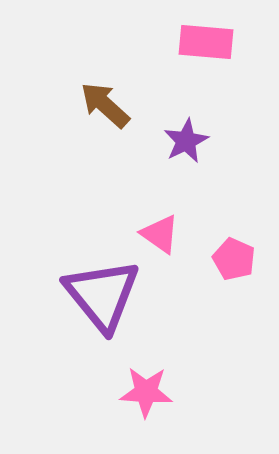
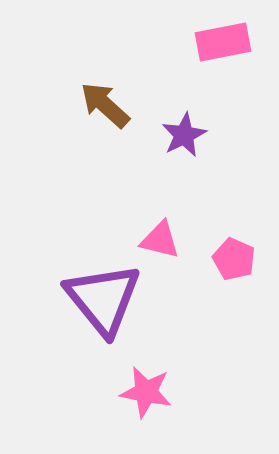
pink rectangle: moved 17 px right; rotated 16 degrees counterclockwise
purple star: moved 2 px left, 6 px up
pink triangle: moved 6 px down; rotated 21 degrees counterclockwise
purple triangle: moved 1 px right, 4 px down
pink star: rotated 8 degrees clockwise
